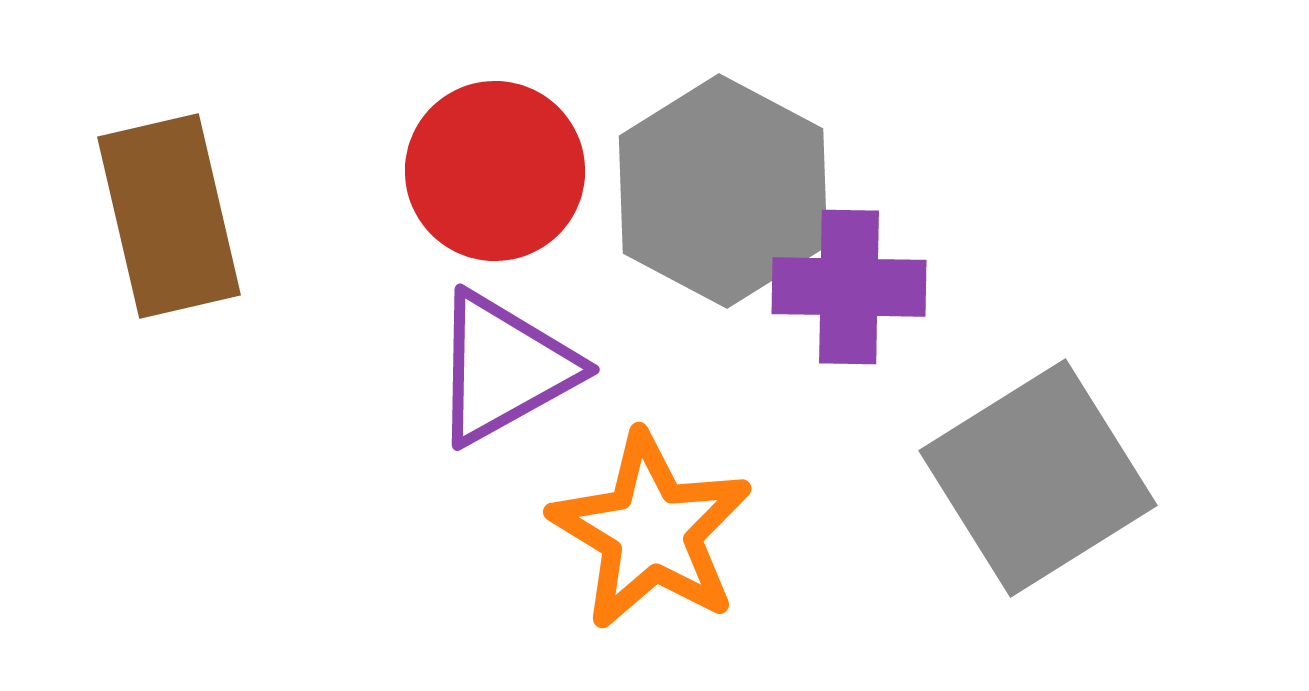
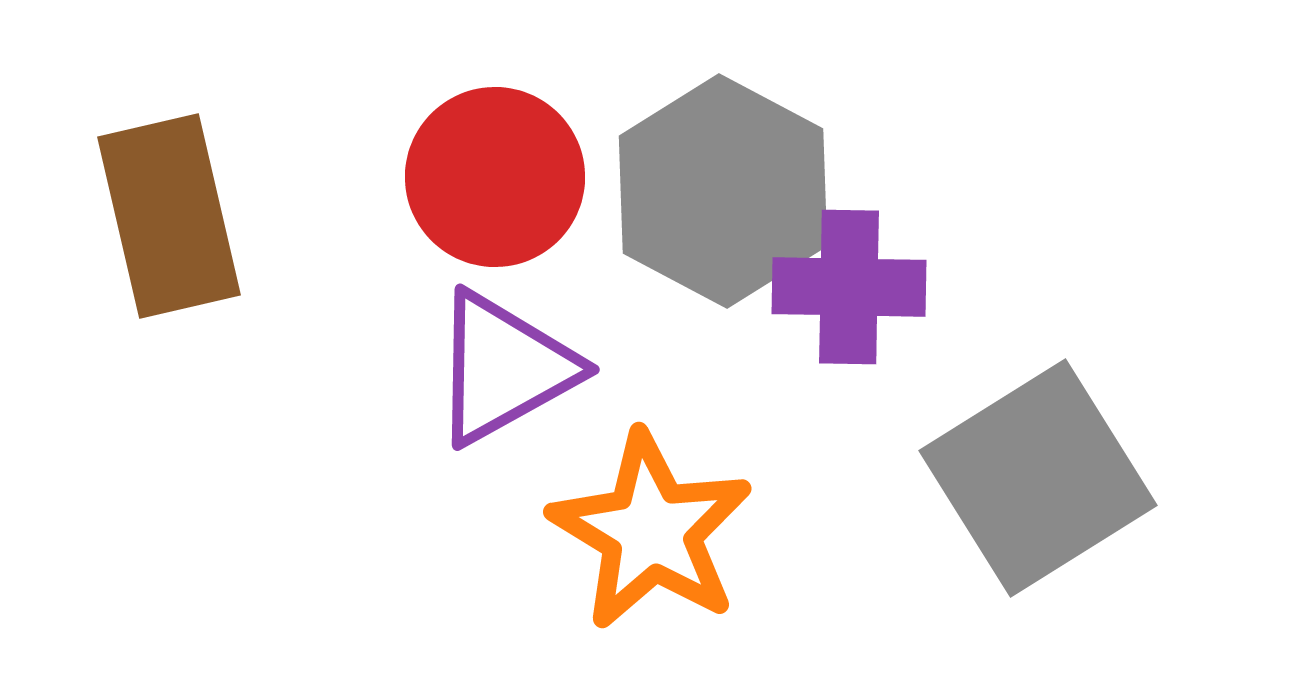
red circle: moved 6 px down
